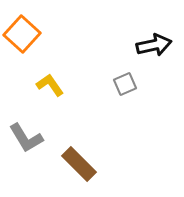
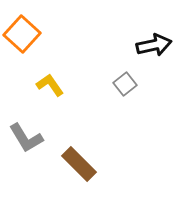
gray square: rotated 15 degrees counterclockwise
